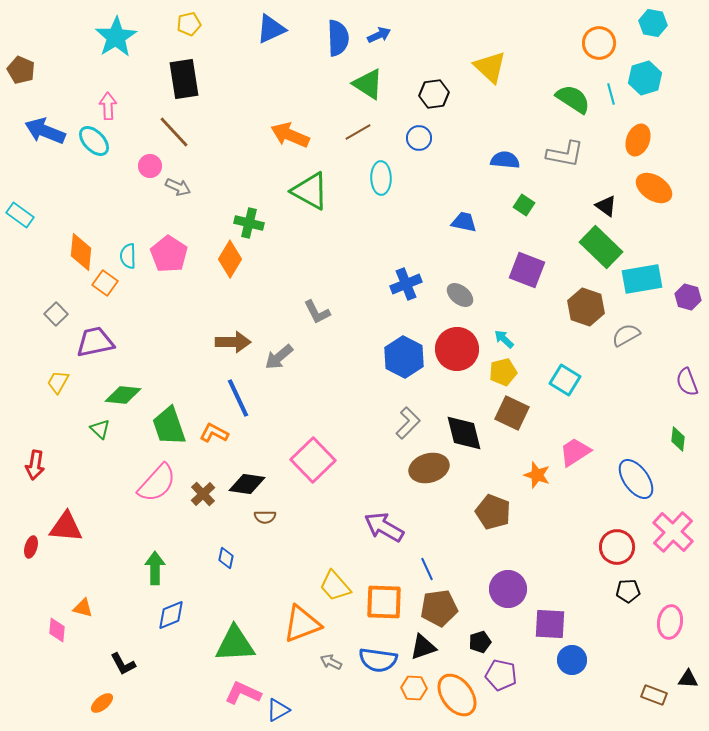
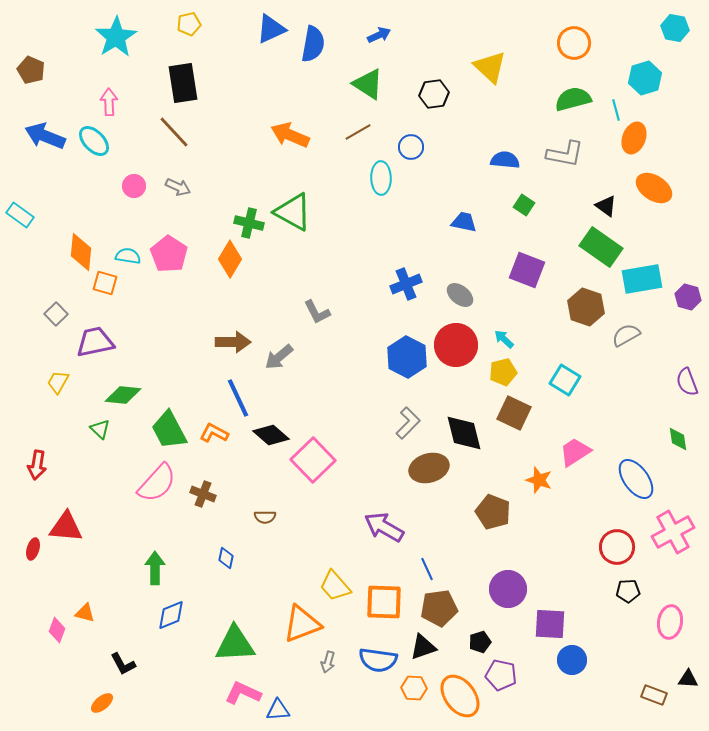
cyan hexagon at (653, 23): moved 22 px right, 5 px down
blue semicircle at (338, 38): moved 25 px left, 6 px down; rotated 12 degrees clockwise
orange circle at (599, 43): moved 25 px left
brown pentagon at (21, 70): moved 10 px right
black rectangle at (184, 79): moved 1 px left, 4 px down
cyan line at (611, 94): moved 5 px right, 16 px down
green semicircle at (573, 99): rotated 48 degrees counterclockwise
pink arrow at (108, 106): moved 1 px right, 4 px up
blue arrow at (45, 131): moved 5 px down
blue circle at (419, 138): moved 8 px left, 9 px down
orange ellipse at (638, 140): moved 4 px left, 2 px up
pink circle at (150, 166): moved 16 px left, 20 px down
green triangle at (310, 191): moved 17 px left, 21 px down
green rectangle at (601, 247): rotated 9 degrees counterclockwise
cyan semicircle at (128, 256): rotated 100 degrees clockwise
orange square at (105, 283): rotated 20 degrees counterclockwise
red circle at (457, 349): moved 1 px left, 4 px up
blue hexagon at (404, 357): moved 3 px right
brown square at (512, 413): moved 2 px right
green trapezoid at (169, 426): moved 4 px down; rotated 9 degrees counterclockwise
green diamond at (678, 439): rotated 15 degrees counterclockwise
red arrow at (35, 465): moved 2 px right
orange star at (537, 475): moved 2 px right, 5 px down
black diamond at (247, 484): moved 24 px right, 49 px up; rotated 33 degrees clockwise
brown cross at (203, 494): rotated 25 degrees counterclockwise
pink cross at (673, 532): rotated 18 degrees clockwise
red ellipse at (31, 547): moved 2 px right, 2 px down
orange triangle at (83, 608): moved 2 px right, 5 px down
pink diamond at (57, 630): rotated 15 degrees clockwise
gray arrow at (331, 662): moved 3 px left; rotated 100 degrees counterclockwise
orange ellipse at (457, 695): moved 3 px right, 1 px down
blue triangle at (278, 710): rotated 25 degrees clockwise
